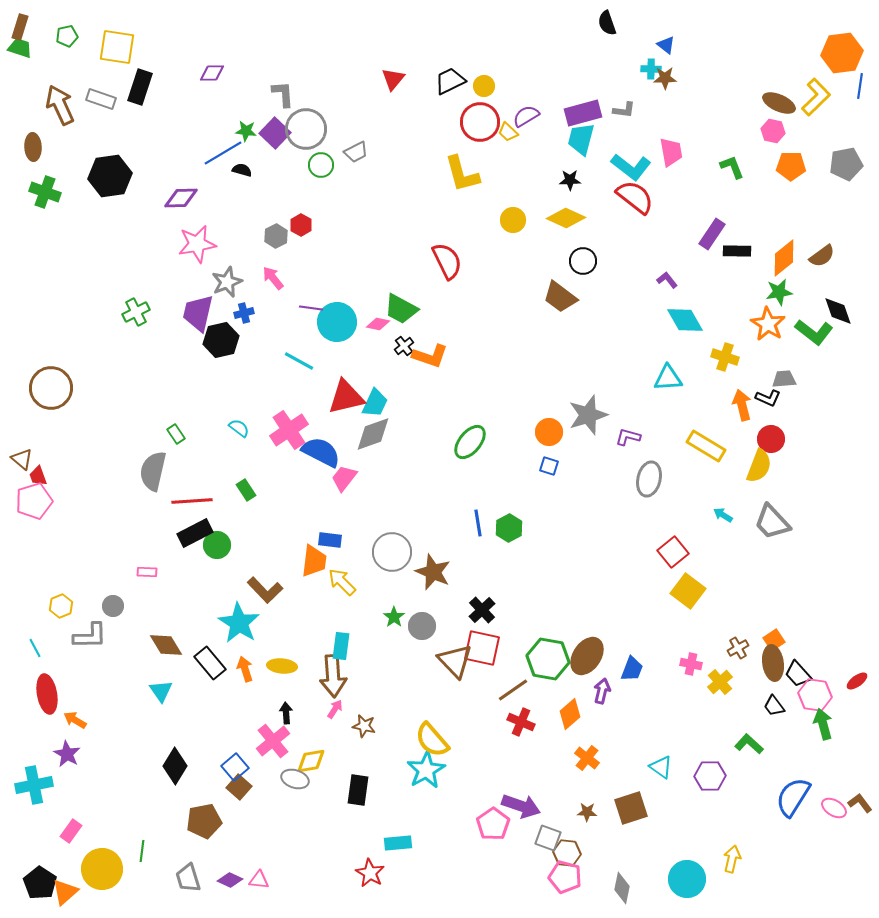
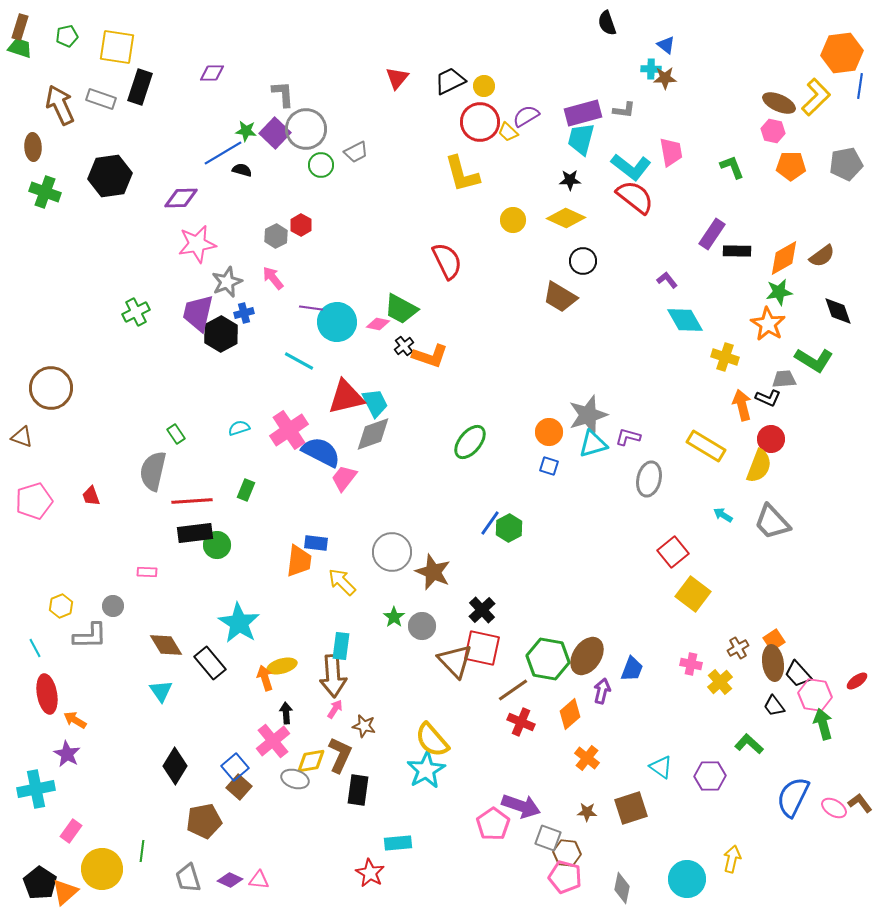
red triangle at (393, 79): moved 4 px right, 1 px up
orange diamond at (784, 258): rotated 9 degrees clockwise
brown trapezoid at (560, 297): rotated 6 degrees counterclockwise
green L-shape at (814, 332): moved 28 px down; rotated 6 degrees counterclockwise
black hexagon at (221, 340): moved 6 px up; rotated 16 degrees counterclockwise
cyan triangle at (668, 378): moved 75 px left, 66 px down; rotated 12 degrees counterclockwise
cyan trapezoid at (375, 403): rotated 52 degrees counterclockwise
cyan semicircle at (239, 428): rotated 55 degrees counterclockwise
brown triangle at (22, 459): moved 22 px up; rotated 20 degrees counterclockwise
red trapezoid at (38, 476): moved 53 px right, 20 px down
green rectangle at (246, 490): rotated 55 degrees clockwise
blue line at (478, 523): moved 12 px right; rotated 44 degrees clockwise
black rectangle at (195, 533): rotated 20 degrees clockwise
blue rectangle at (330, 540): moved 14 px left, 3 px down
orange trapezoid at (314, 561): moved 15 px left
brown L-shape at (265, 590): moved 75 px right, 165 px down; rotated 111 degrees counterclockwise
yellow square at (688, 591): moved 5 px right, 3 px down
yellow ellipse at (282, 666): rotated 20 degrees counterclockwise
orange arrow at (245, 669): moved 20 px right, 9 px down
cyan cross at (34, 785): moved 2 px right, 4 px down
blue semicircle at (793, 797): rotated 6 degrees counterclockwise
